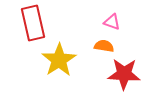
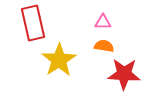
pink triangle: moved 9 px left; rotated 18 degrees counterclockwise
